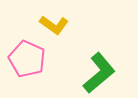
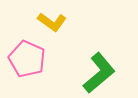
yellow L-shape: moved 2 px left, 3 px up
